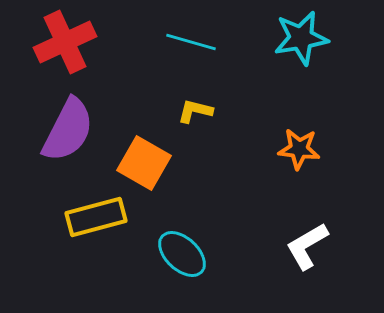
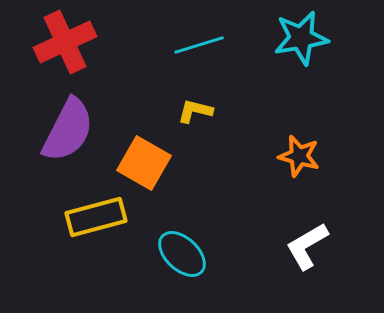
cyan line: moved 8 px right, 3 px down; rotated 33 degrees counterclockwise
orange star: moved 7 px down; rotated 9 degrees clockwise
